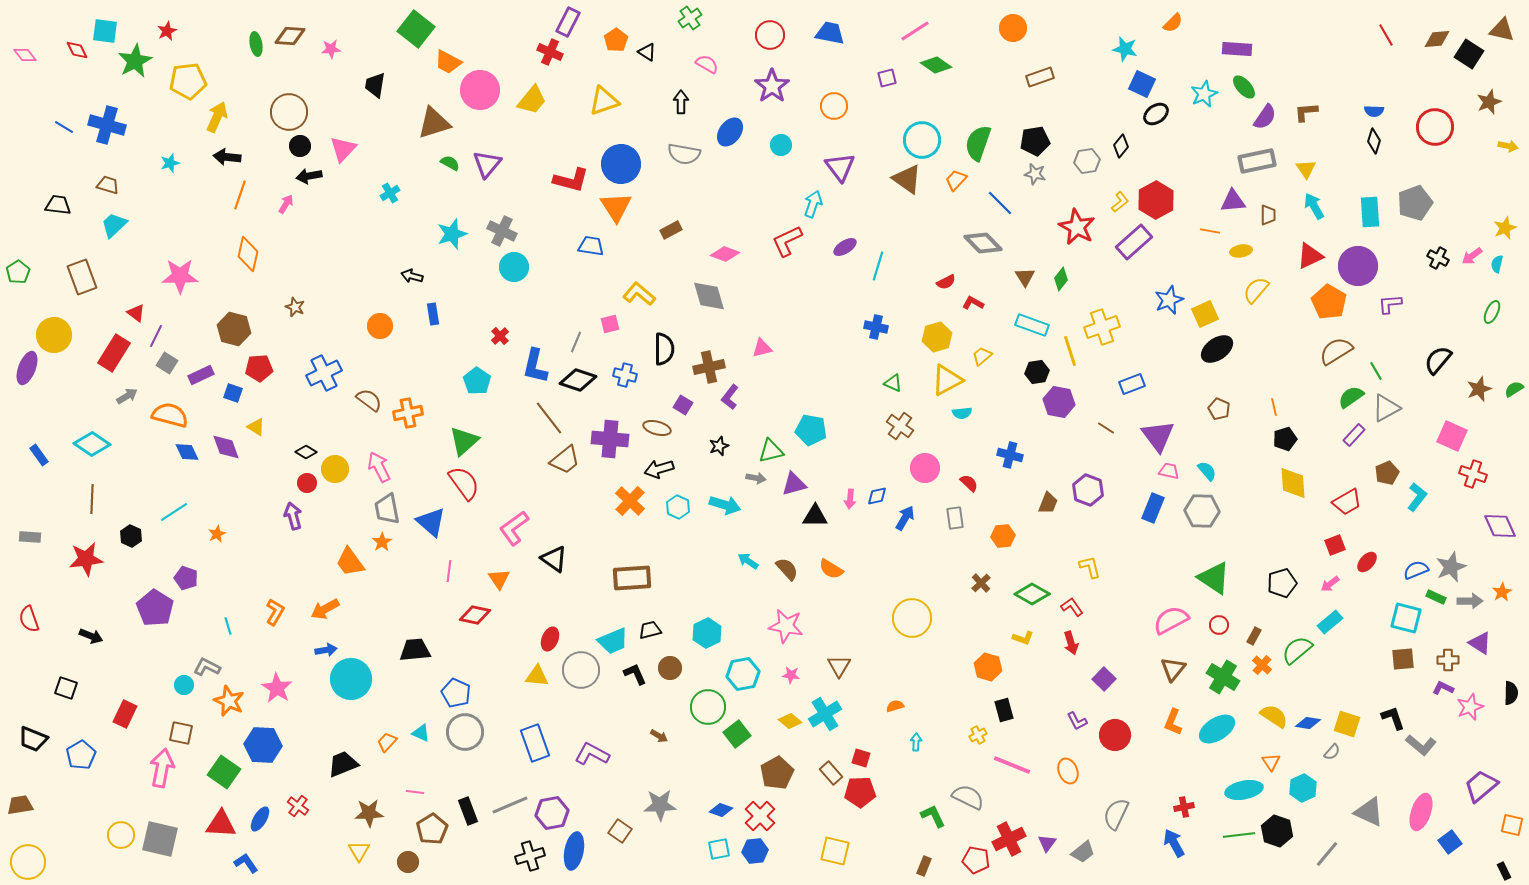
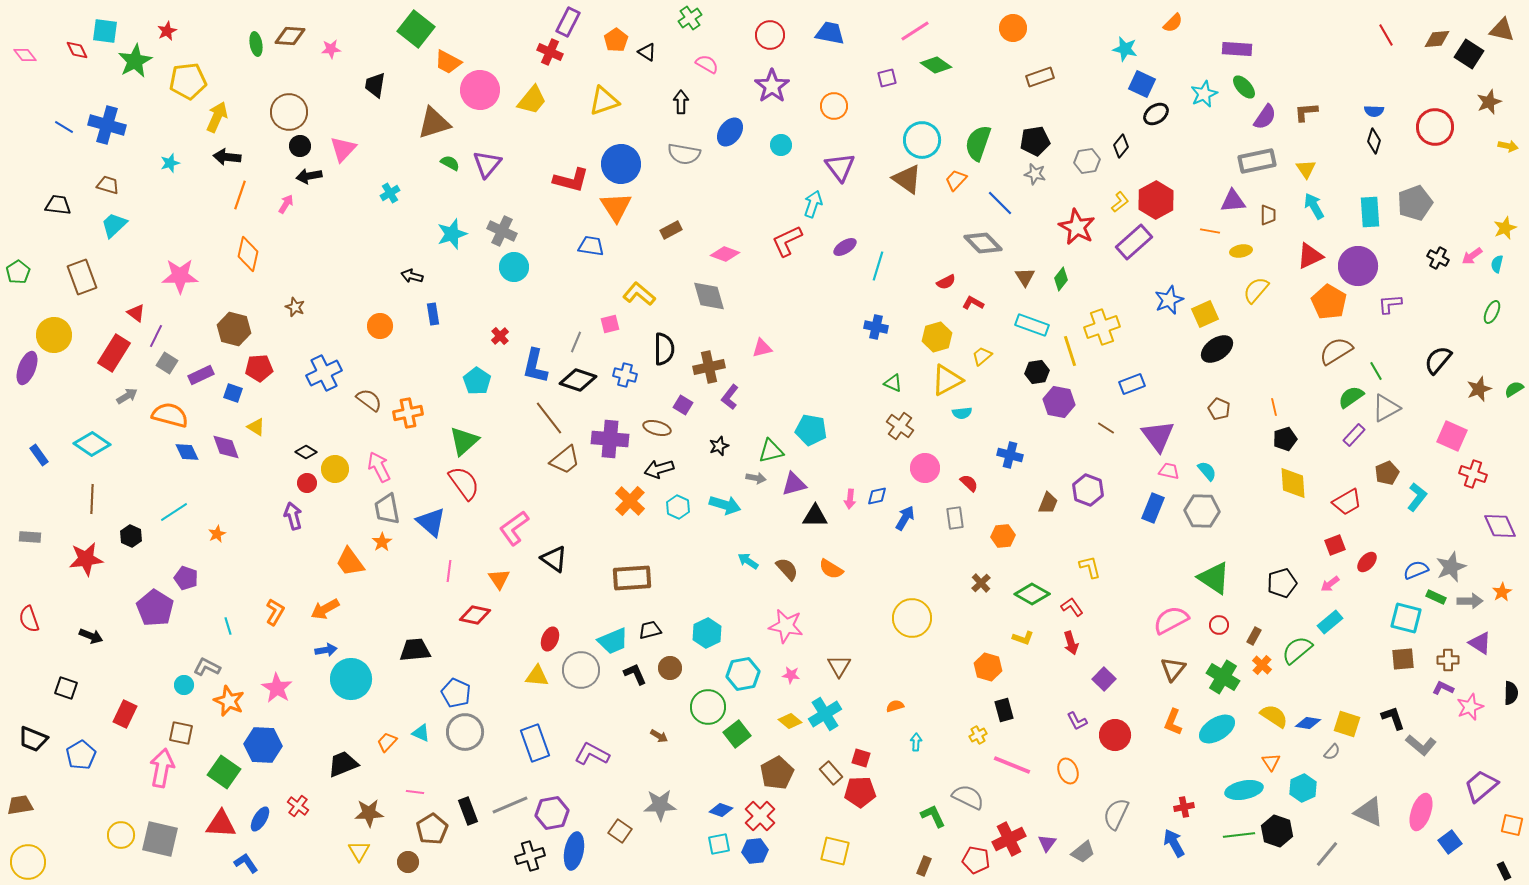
cyan square at (719, 849): moved 5 px up
